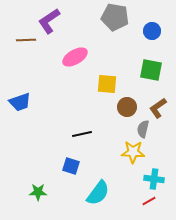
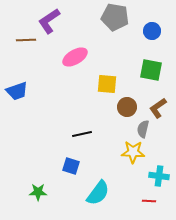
blue trapezoid: moved 3 px left, 11 px up
cyan cross: moved 5 px right, 3 px up
red line: rotated 32 degrees clockwise
